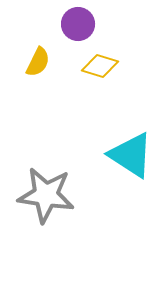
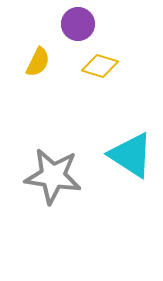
gray star: moved 7 px right, 19 px up
